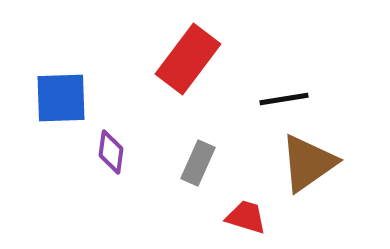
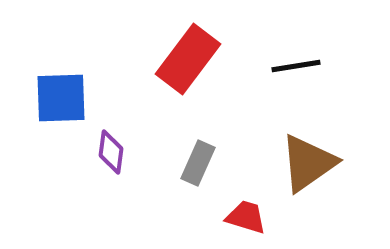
black line: moved 12 px right, 33 px up
